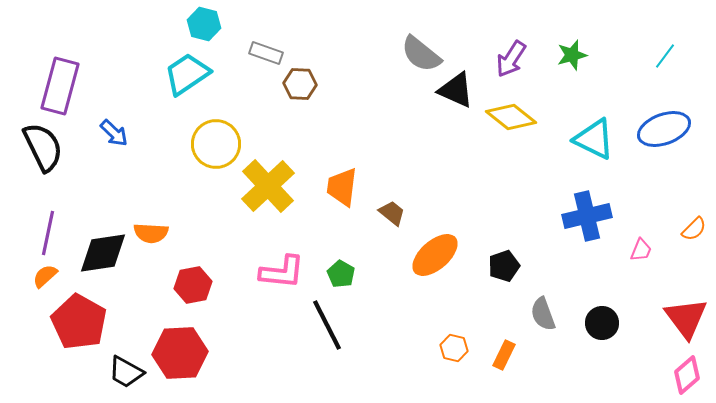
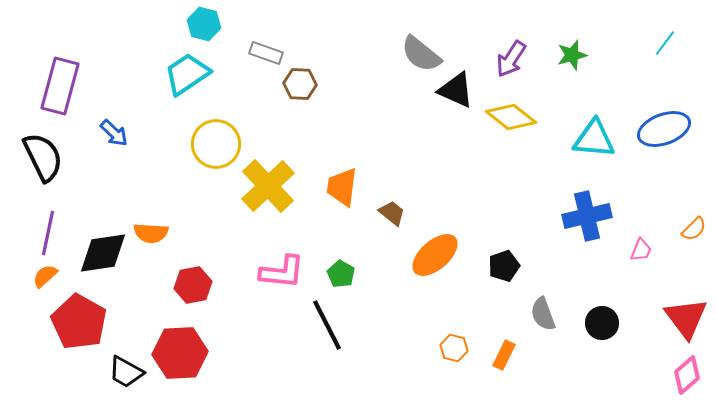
cyan line at (665, 56): moved 13 px up
cyan triangle at (594, 139): rotated 21 degrees counterclockwise
black semicircle at (43, 147): moved 10 px down
